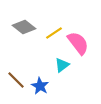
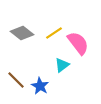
gray diamond: moved 2 px left, 6 px down
